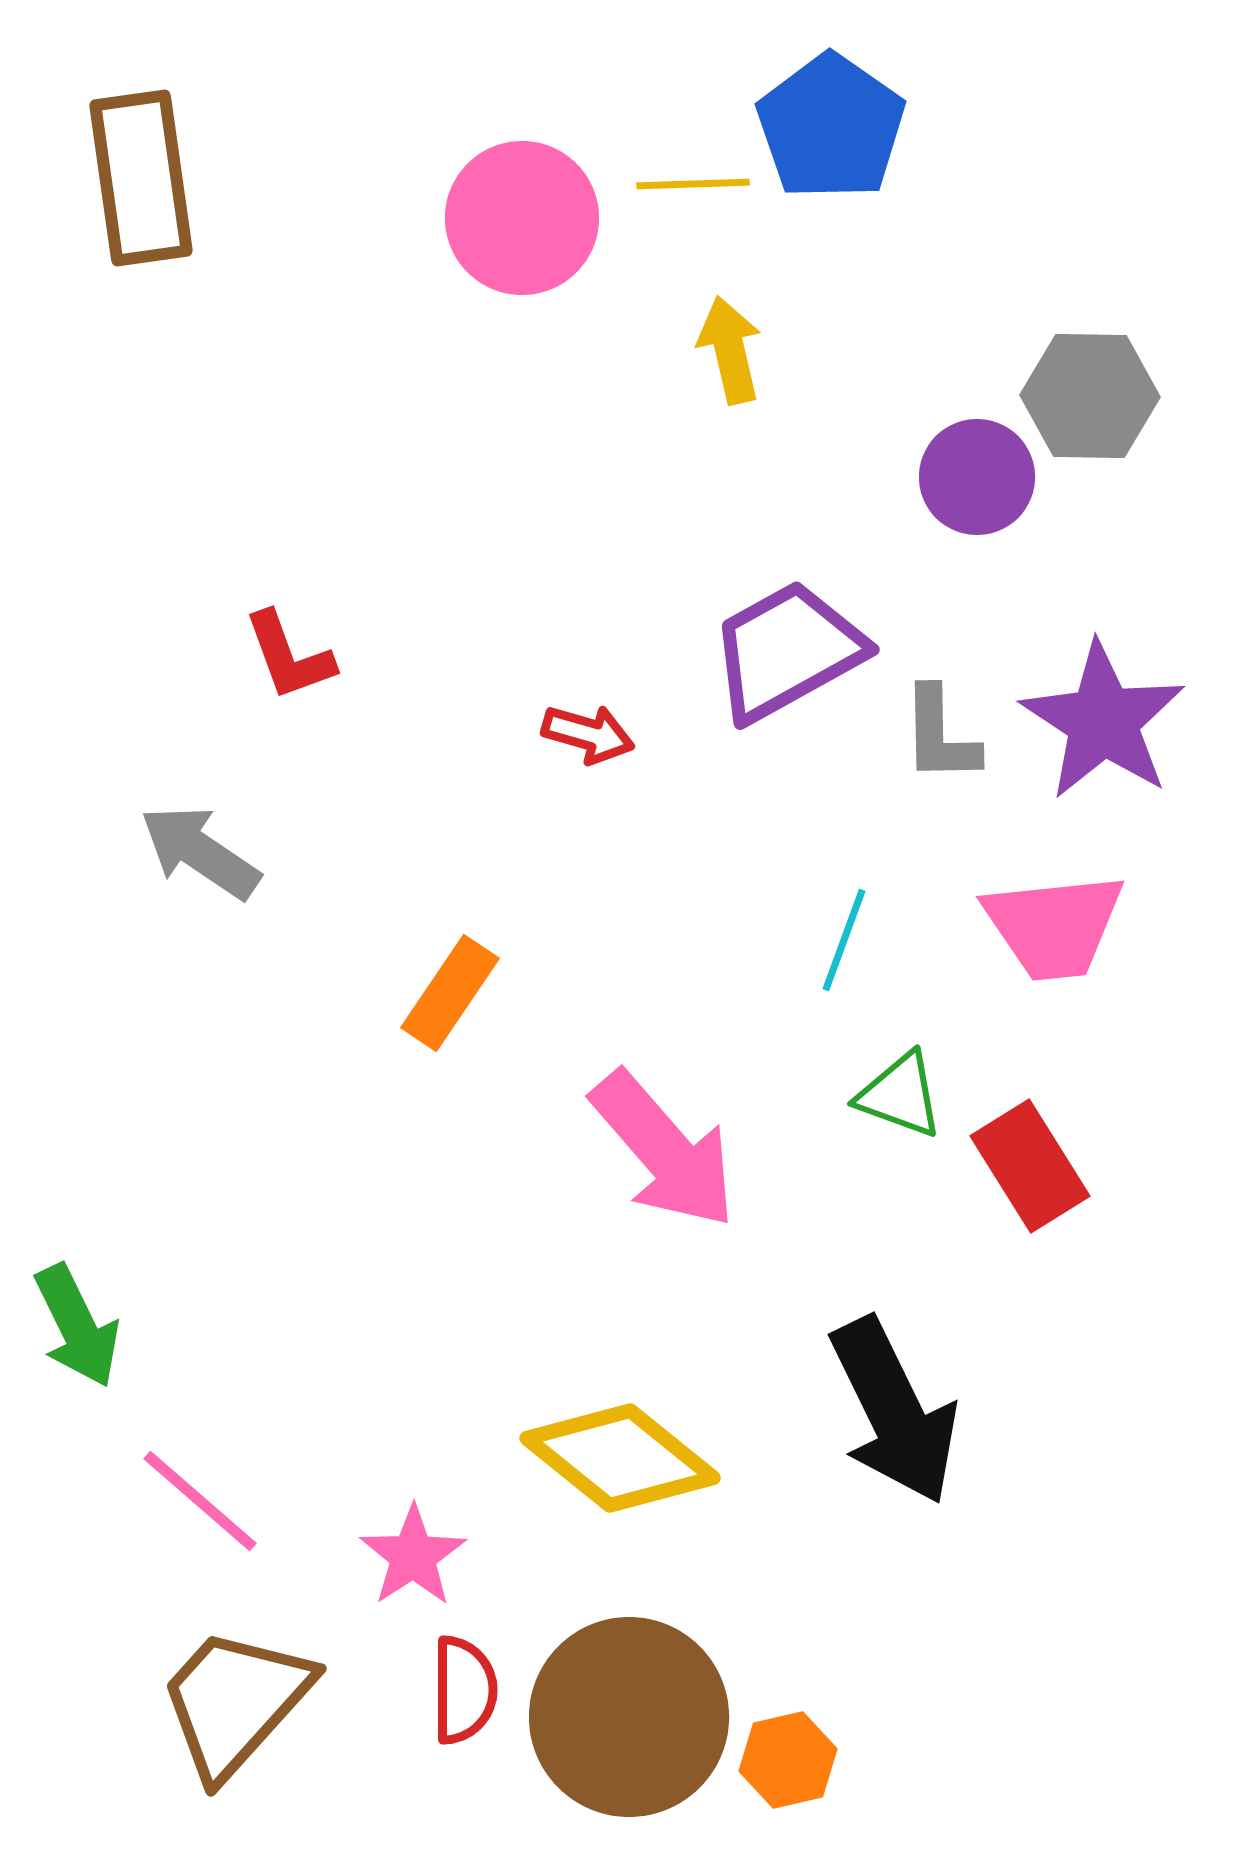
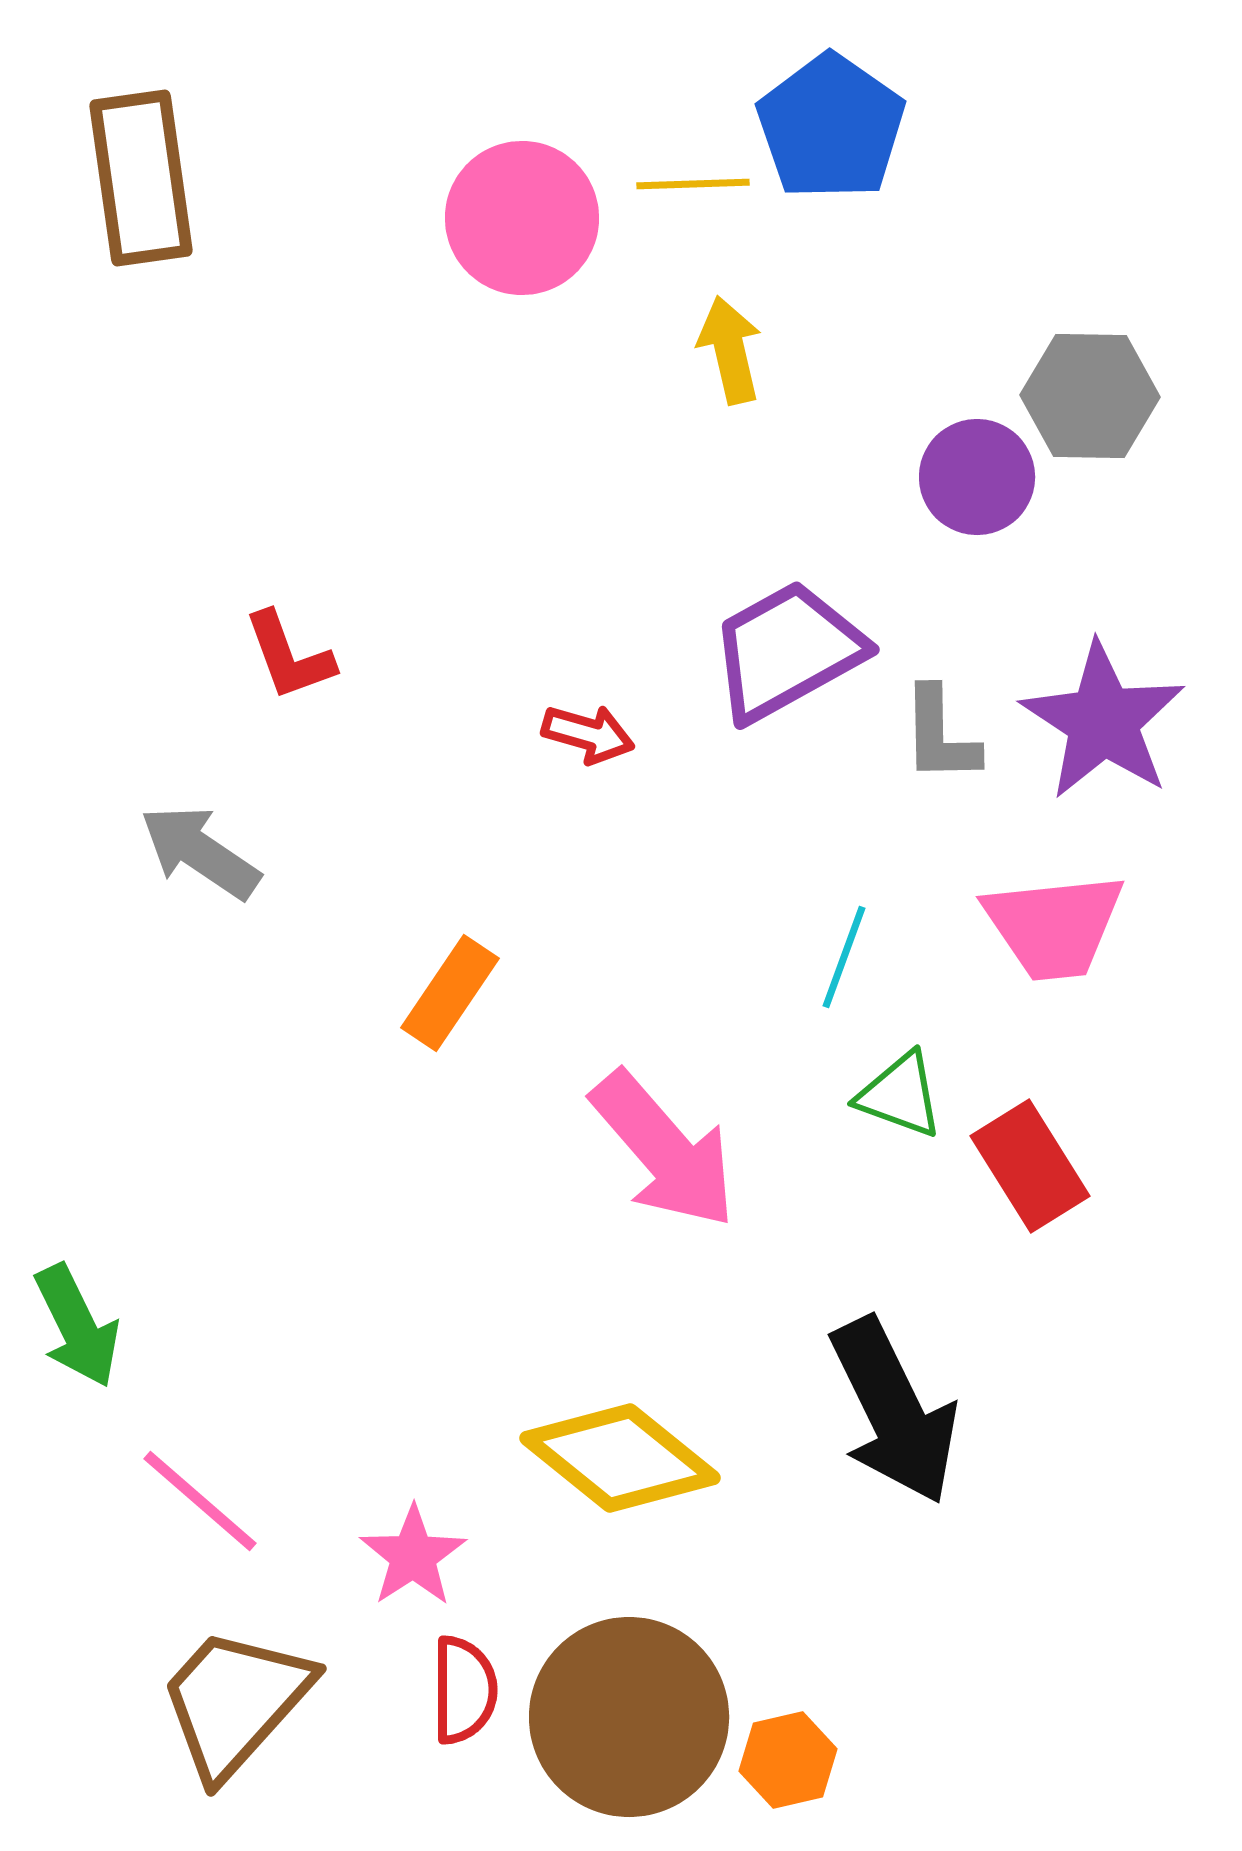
cyan line: moved 17 px down
